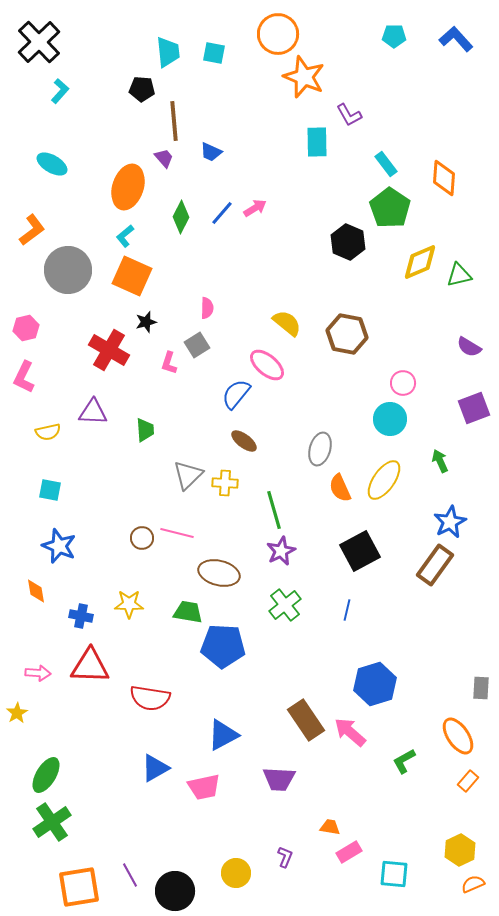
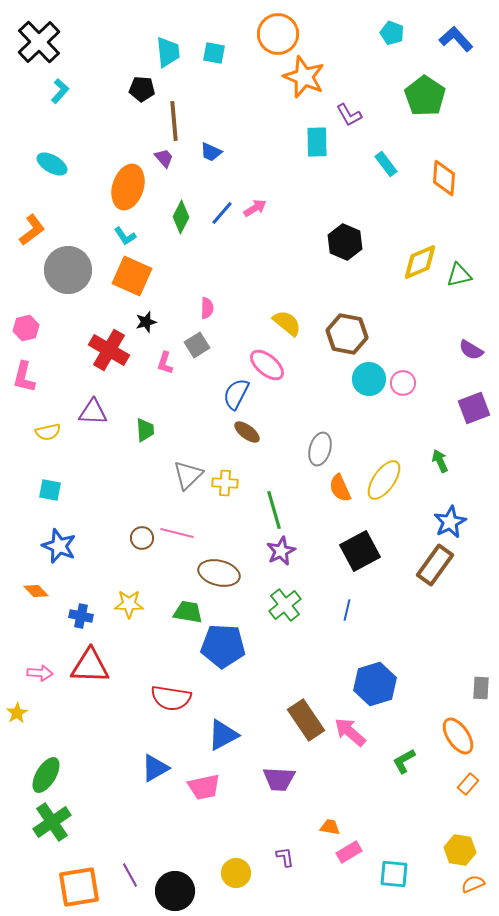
cyan pentagon at (394, 36): moved 2 px left, 3 px up; rotated 20 degrees clockwise
green pentagon at (390, 208): moved 35 px right, 112 px up
cyan L-shape at (125, 236): rotated 85 degrees counterclockwise
black hexagon at (348, 242): moved 3 px left
purple semicircle at (469, 347): moved 2 px right, 3 px down
pink L-shape at (169, 363): moved 4 px left
pink L-shape at (24, 377): rotated 12 degrees counterclockwise
blue semicircle at (236, 394): rotated 12 degrees counterclockwise
cyan circle at (390, 419): moved 21 px left, 40 px up
brown ellipse at (244, 441): moved 3 px right, 9 px up
orange diamond at (36, 591): rotated 35 degrees counterclockwise
pink arrow at (38, 673): moved 2 px right
red semicircle at (150, 698): moved 21 px right
orange rectangle at (468, 781): moved 3 px down
yellow hexagon at (460, 850): rotated 24 degrees counterclockwise
purple L-shape at (285, 857): rotated 30 degrees counterclockwise
